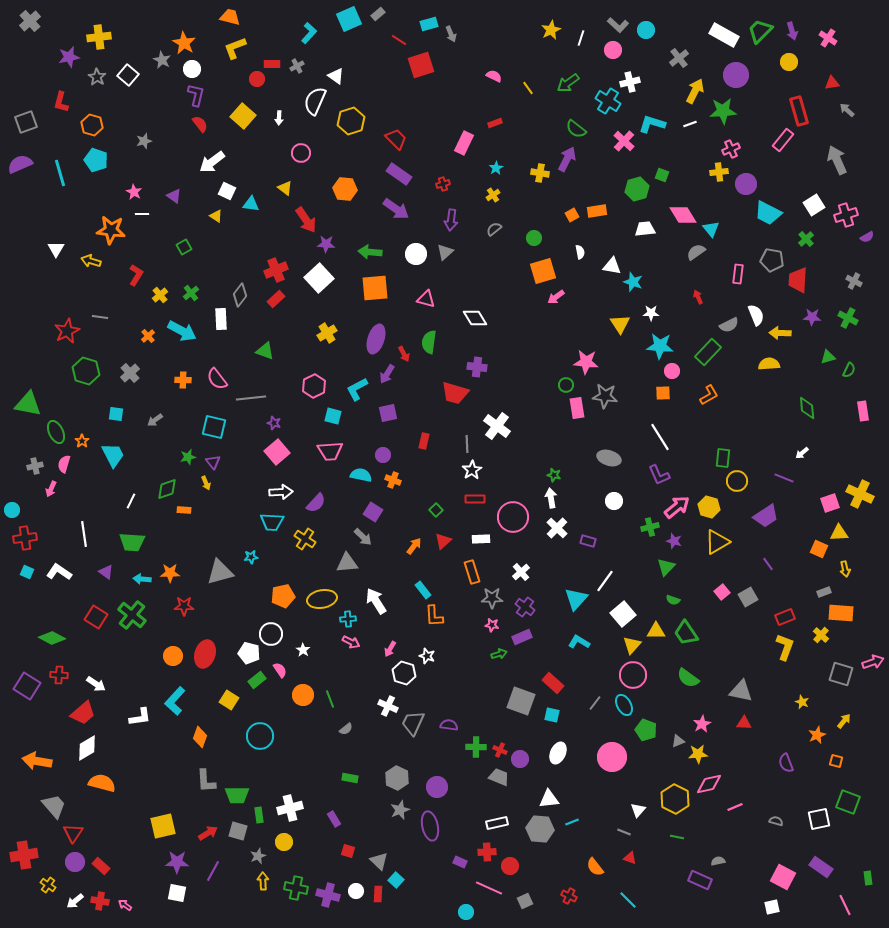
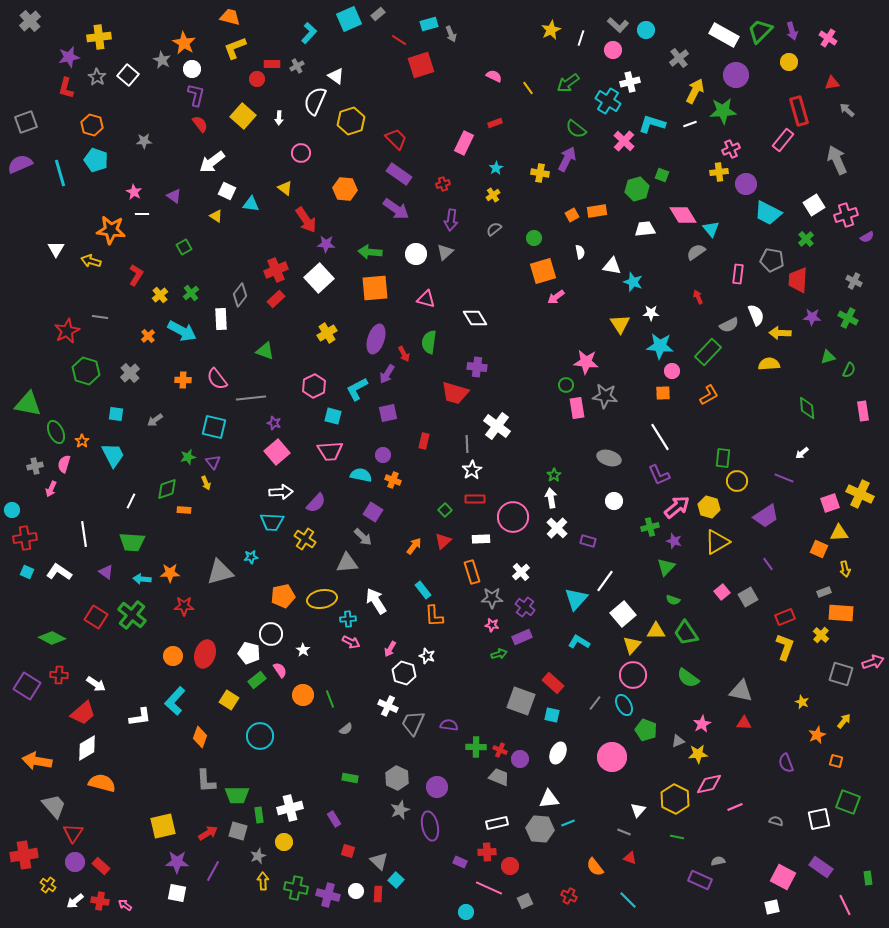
red L-shape at (61, 102): moved 5 px right, 14 px up
gray star at (144, 141): rotated 14 degrees clockwise
green star at (554, 475): rotated 24 degrees clockwise
green square at (436, 510): moved 9 px right
cyan line at (572, 822): moved 4 px left, 1 px down
